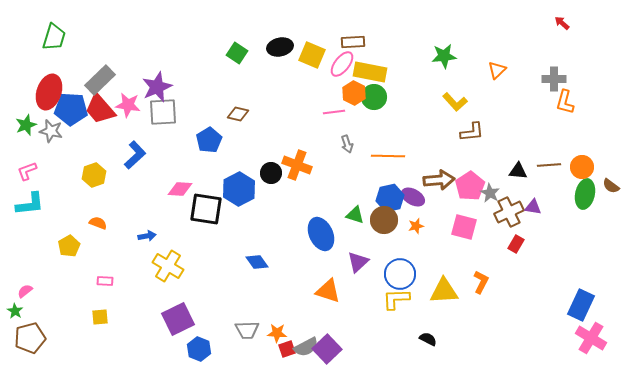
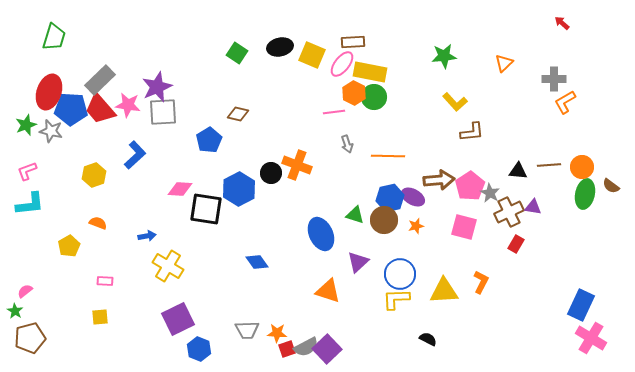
orange triangle at (497, 70): moved 7 px right, 7 px up
orange L-shape at (565, 102): rotated 45 degrees clockwise
